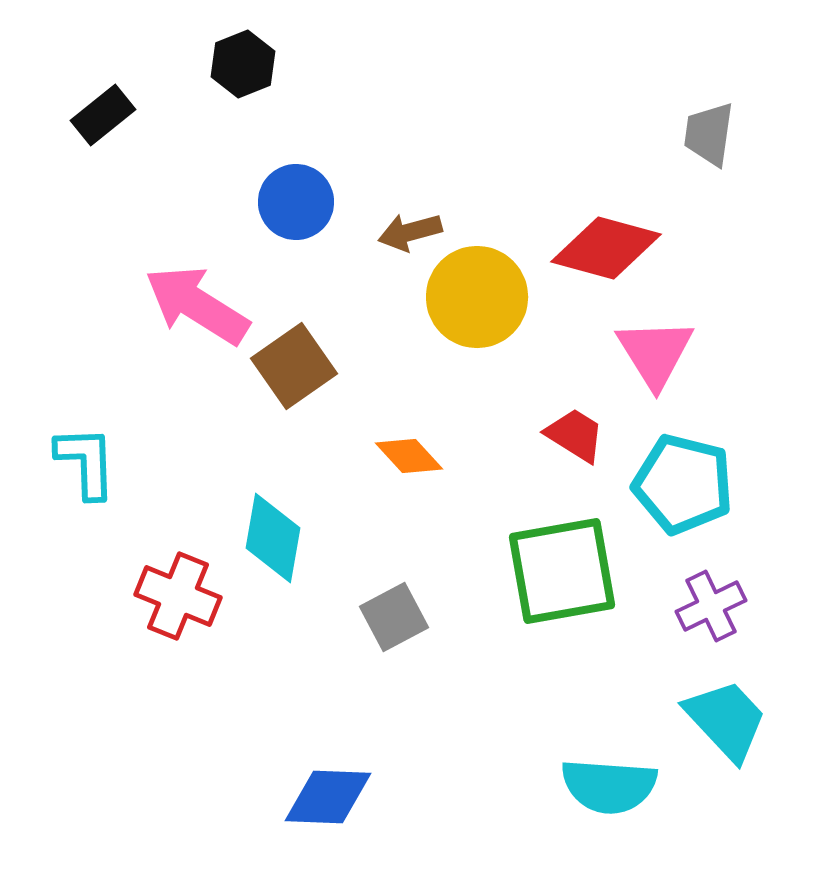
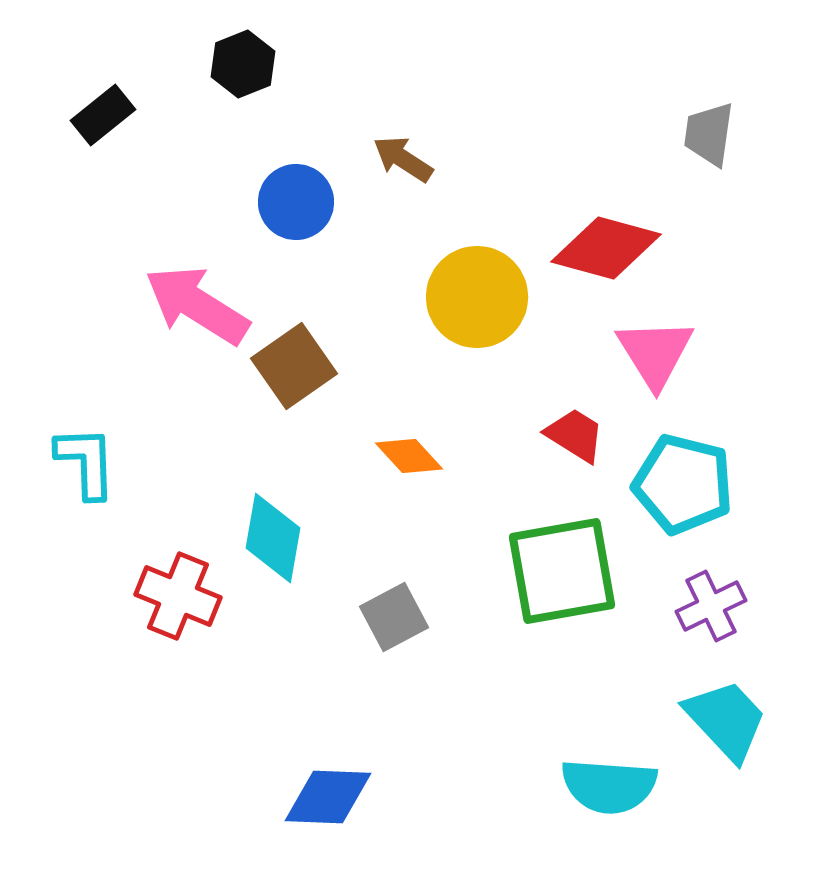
brown arrow: moved 7 px left, 73 px up; rotated 48 degrees clockwise
